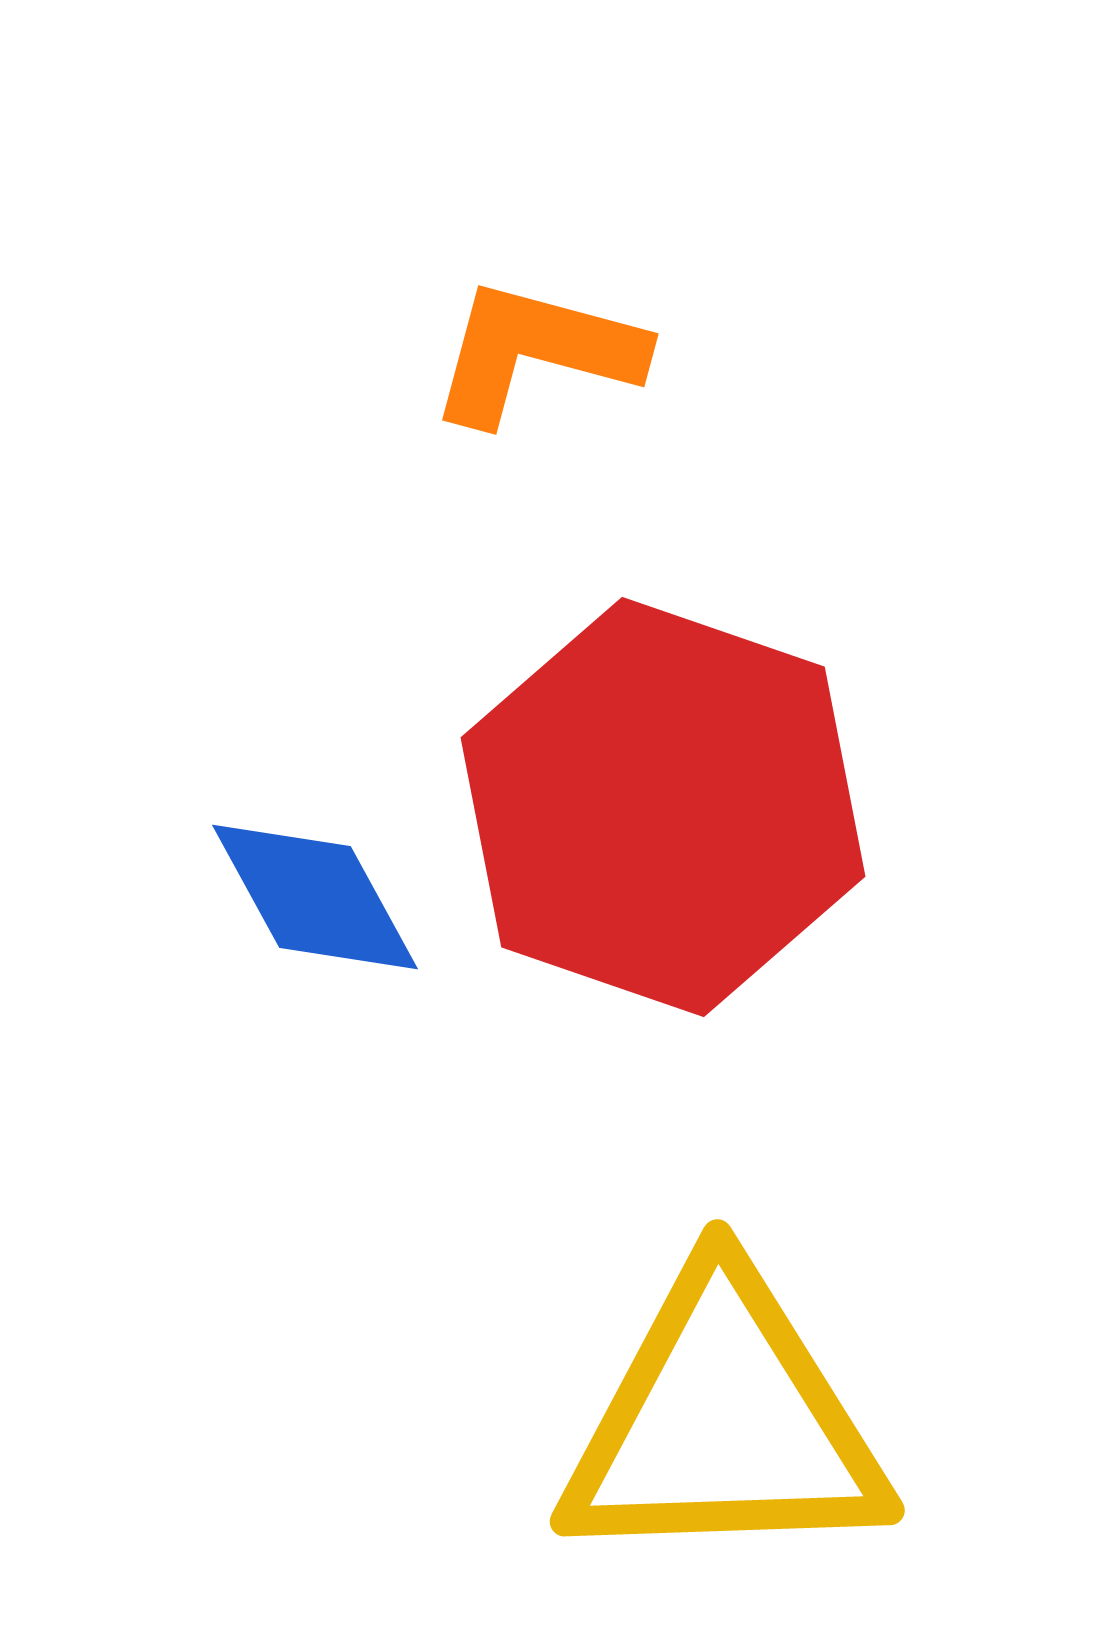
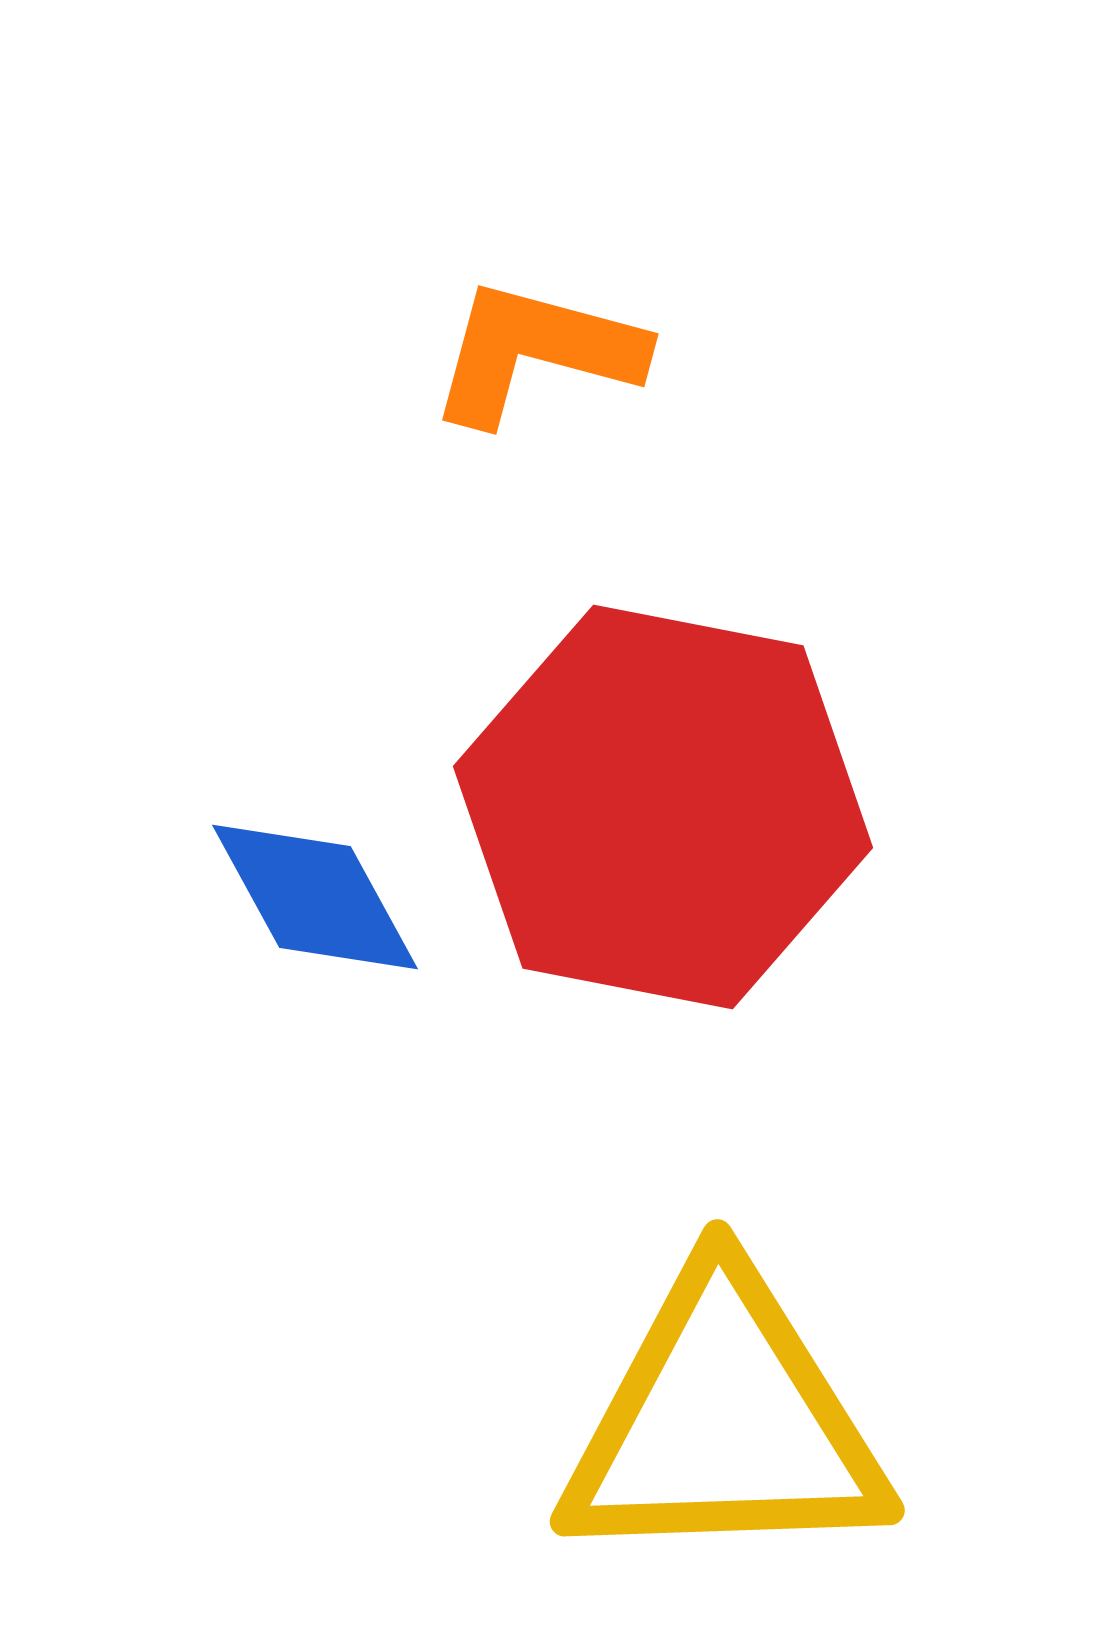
red hexagon: rotated 8 degrees counterclockwise
